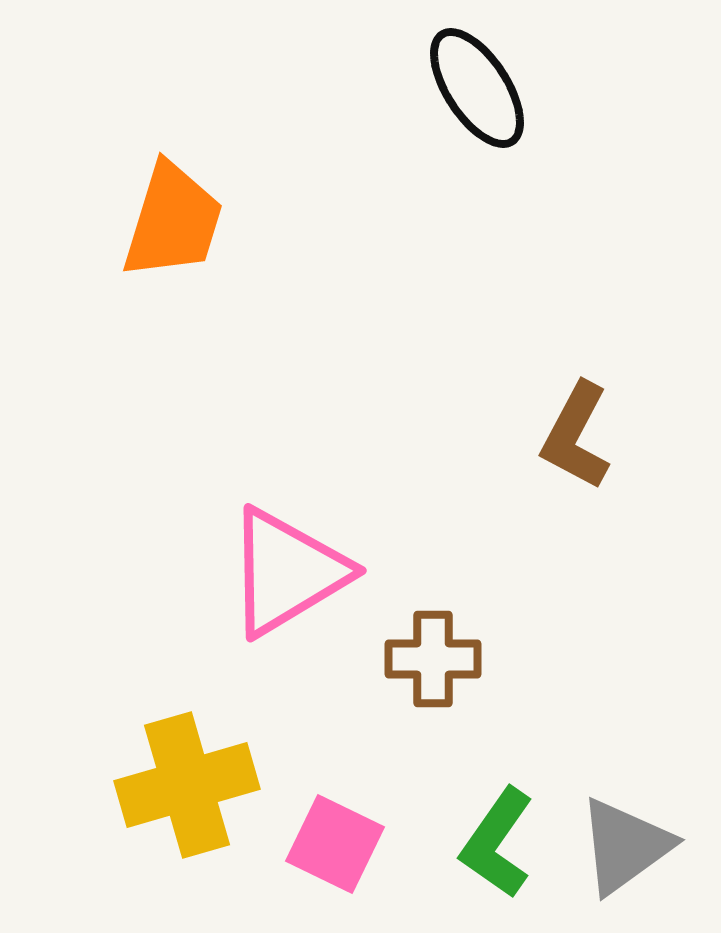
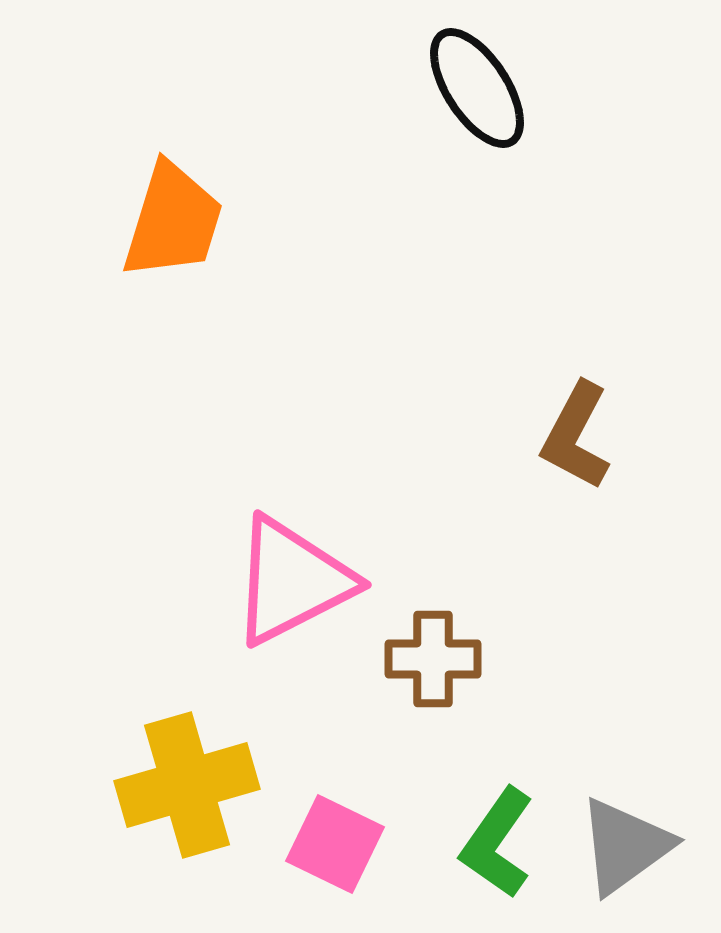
pink triangle: moved 5 px right, 9 px down; rotated 4 degrees clockwise
